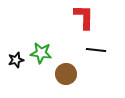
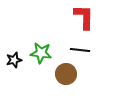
black line: moved 16 px left
black star: moved 2 px left
